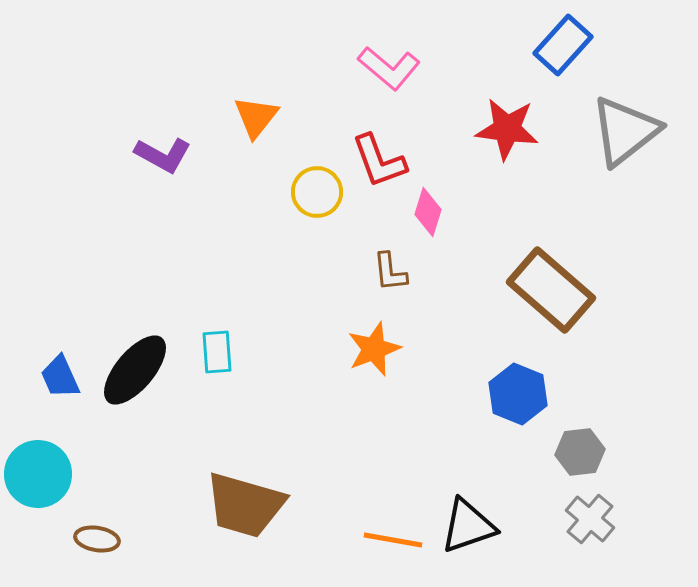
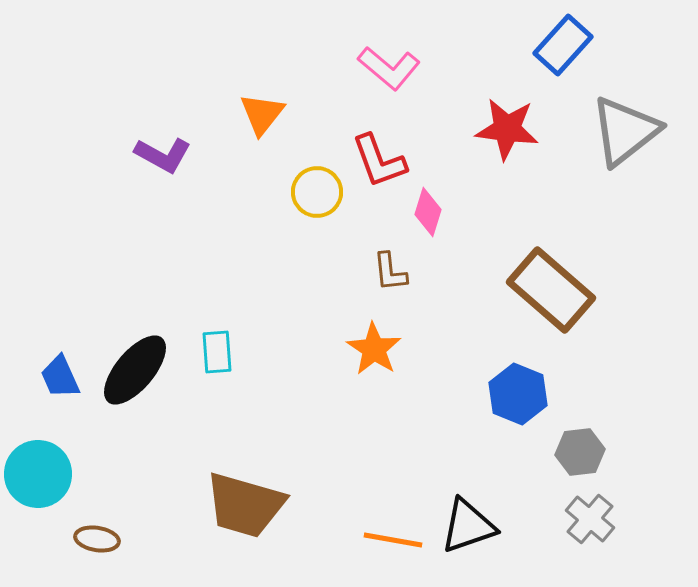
orange triangle: moved 6 px right, 3 px up
orange star: rotated 18 degrees counterclockwise
